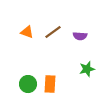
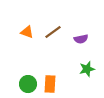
purple semicircle: moved 1 px right, 3 px down; rotated 16 degrees counterclockwise
